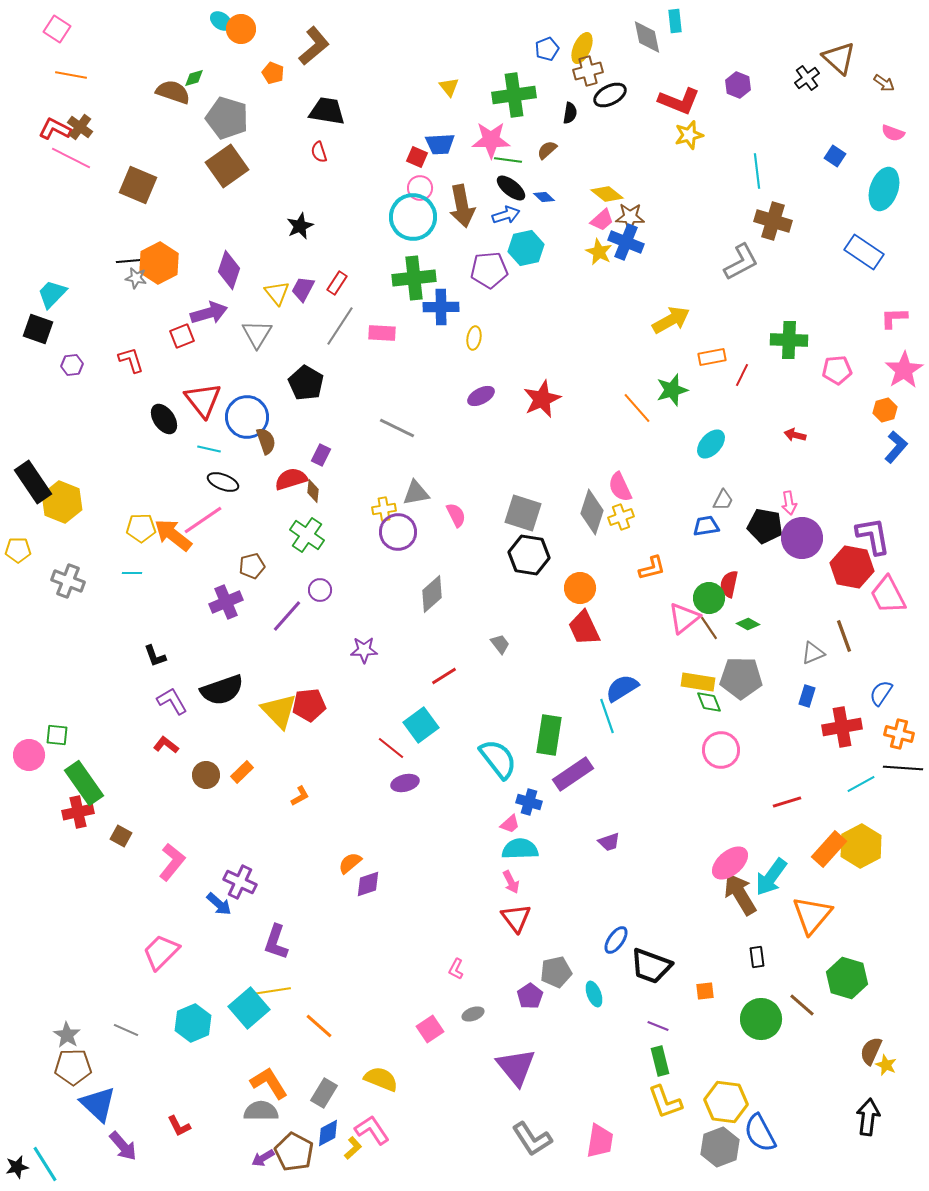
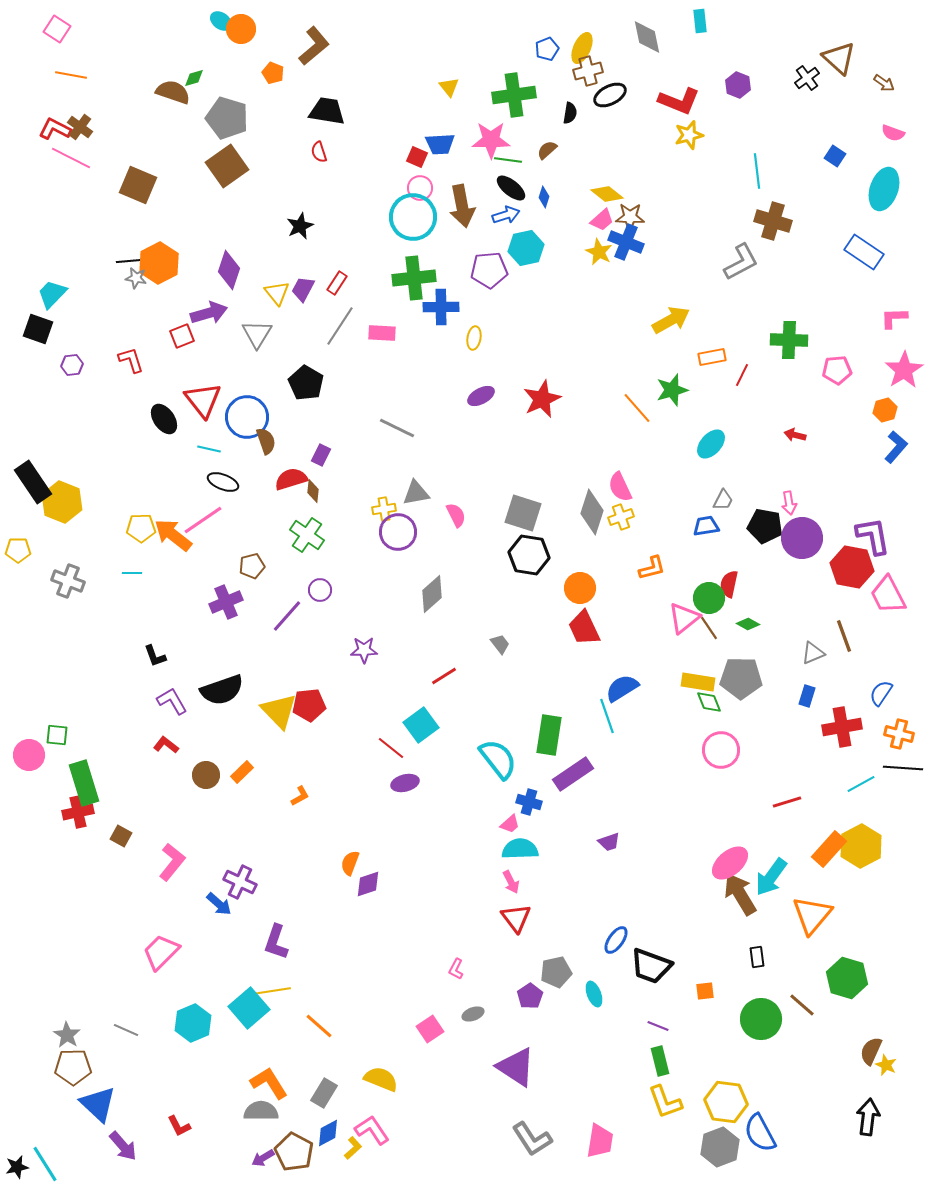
cyan rectangle at (675, 21): moved 25 px right
blue diamond at (544, 197): rotated 65 degrees clockwise
green rectangle at (84, 783): rotated 18 degrees clockwise
orange semicircle at (350, 863): rotated 30 degrees counterclockwise
purple triangle at (516, 1067): rotated 18 degrees counterclockwise
